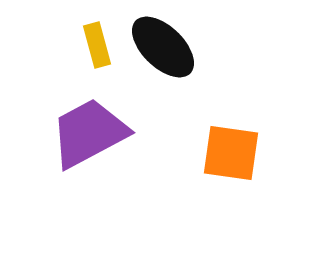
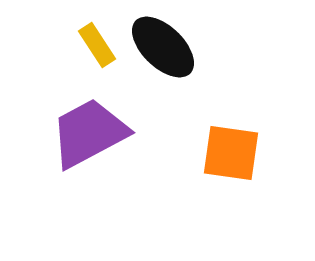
yellow rectangle: rotated 18 degrees counterclockwise
